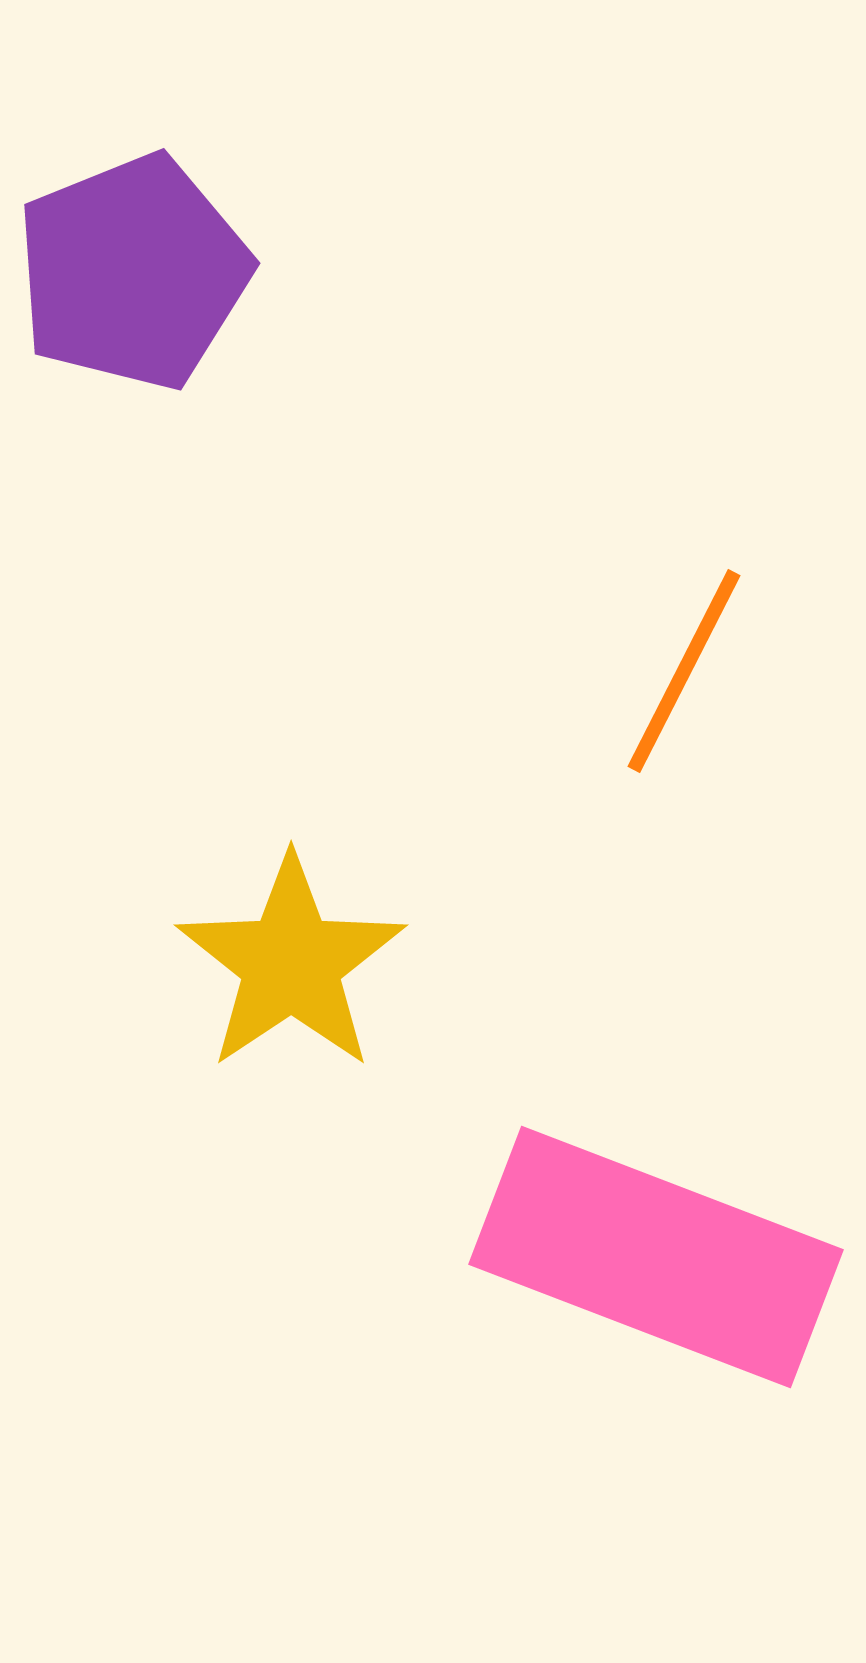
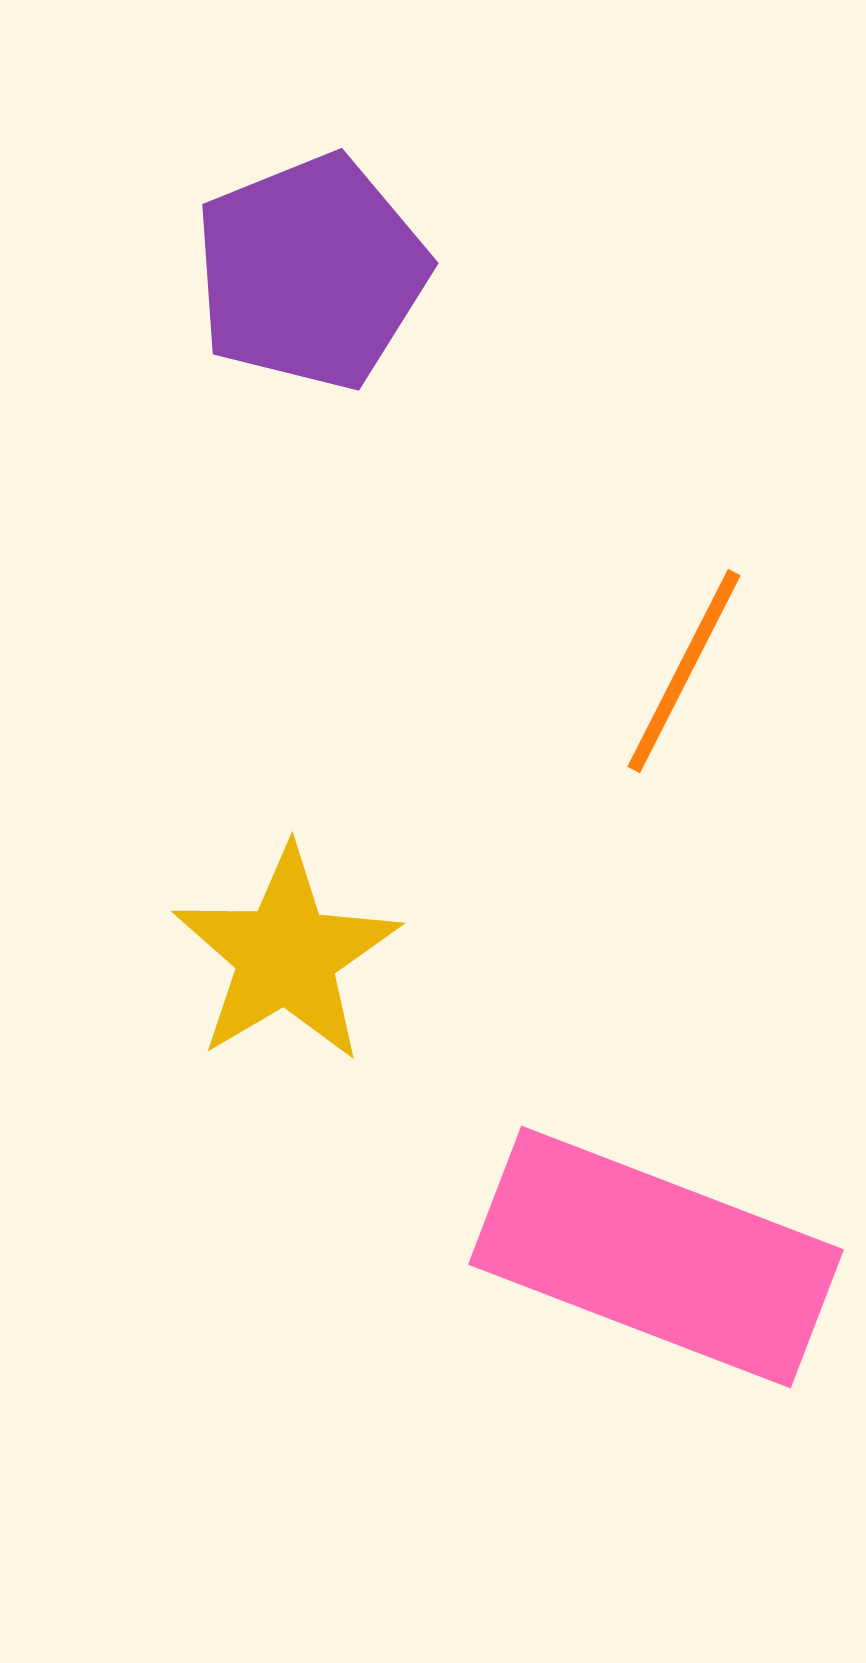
purple pentagon: moved 178 px right
yellow star: moved 5 px left, 8 px up; rotated 3 degrees clockwise
